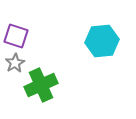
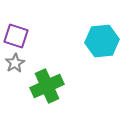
green cross: moved 6 px right, 1 px down
